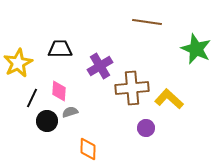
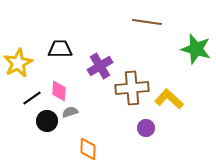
green star: rotated 8 degrees counterclockwise
black line: rotated 30 degrees clockwise
